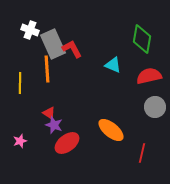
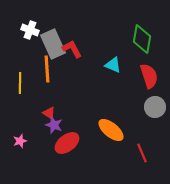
red semicircle: rotated 85 degrees clockwise
red line: rotated 36 degrees counterclockwise
